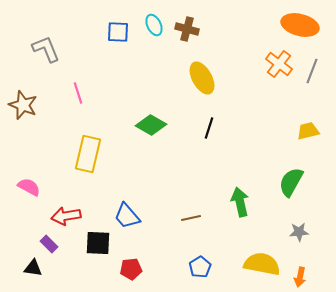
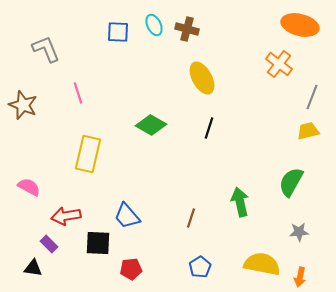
gray line: moved 26 px down
brown line: rotated 60 degrees counterclockwise
